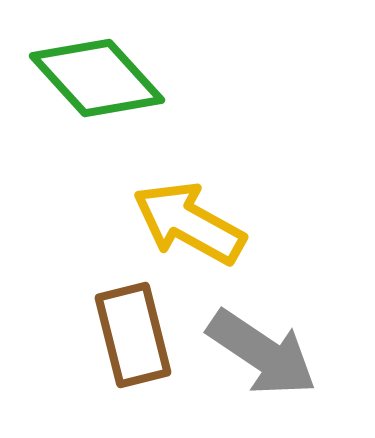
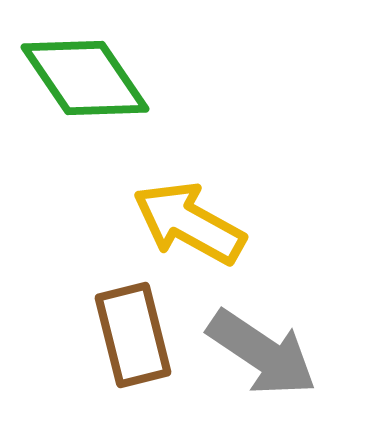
green diamond: moved 12 px left; rotated 8 degrees clockwise
